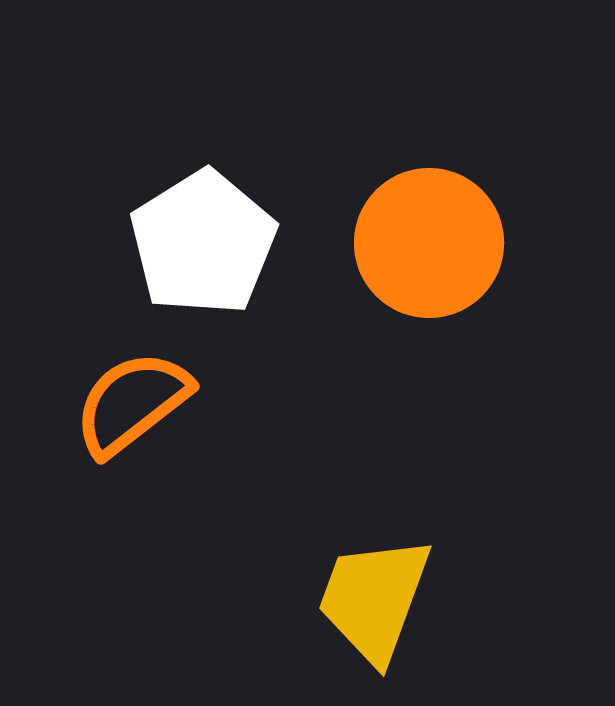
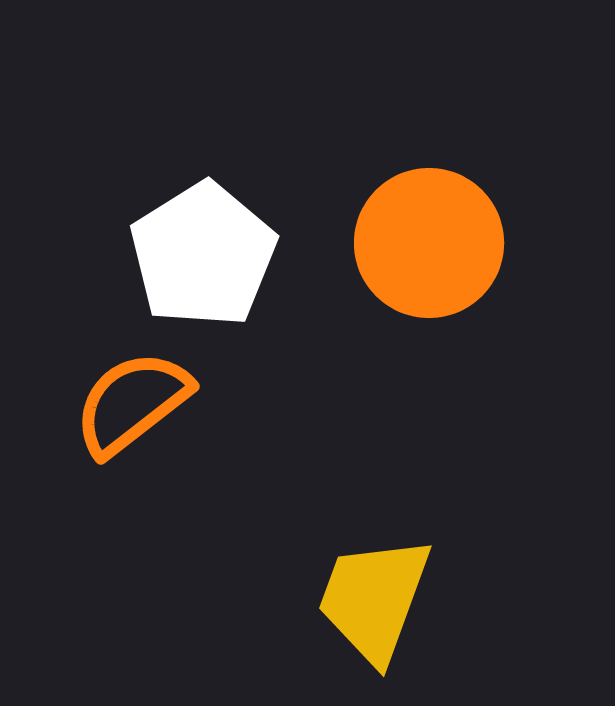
white pentagon: moved 12 px down
